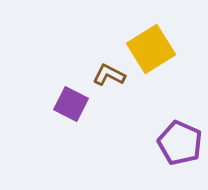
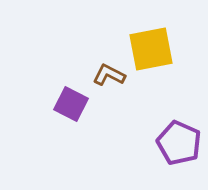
yellow square: rotated 21 degrees clockwise
purple pentagon: moved 1 px left
